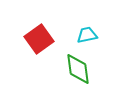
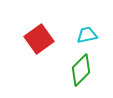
green diamond: moved 3 px right, 1 px down; rotated 52 degrees clockwise
